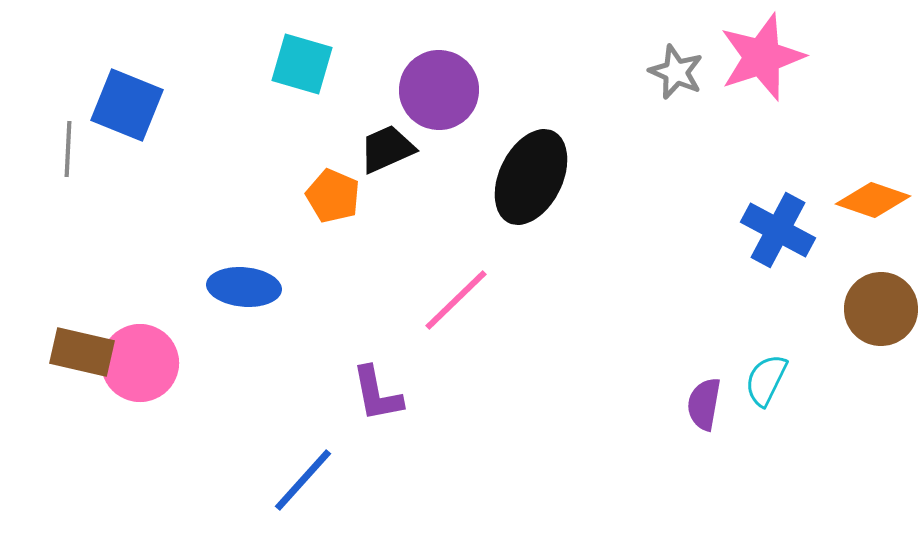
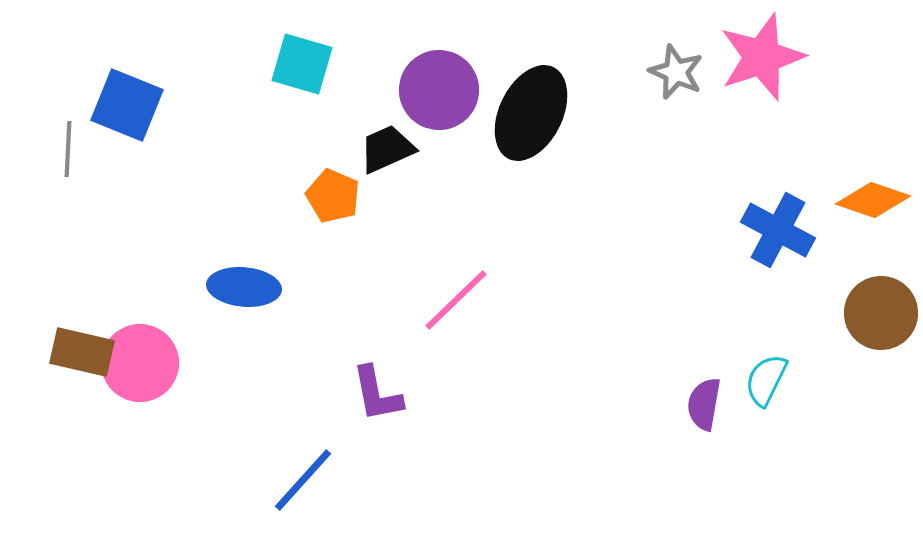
black ellipse: moved 64 px up
brown circle: moved 4 px down
